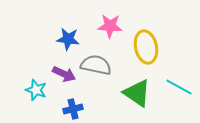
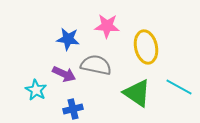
pink star: moved 3 px left
cyan star: rotated 10 degrees clockwise
